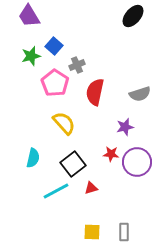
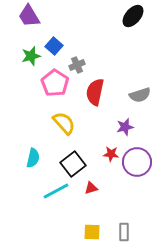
gray semicircle: moved 1 px down
